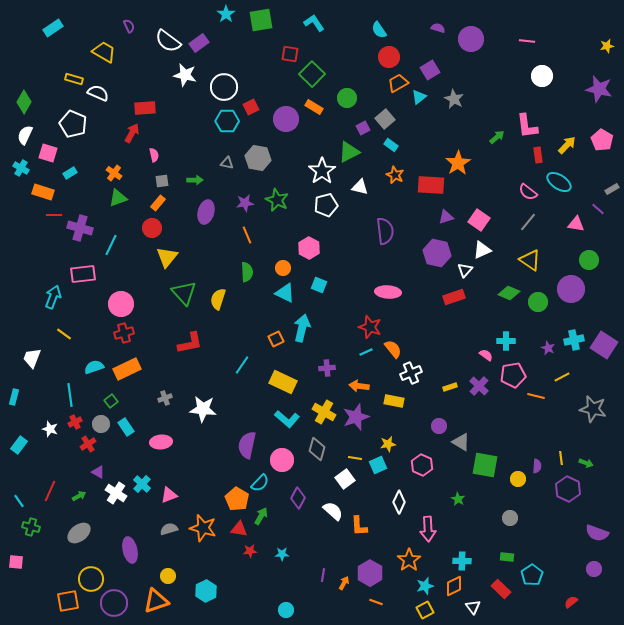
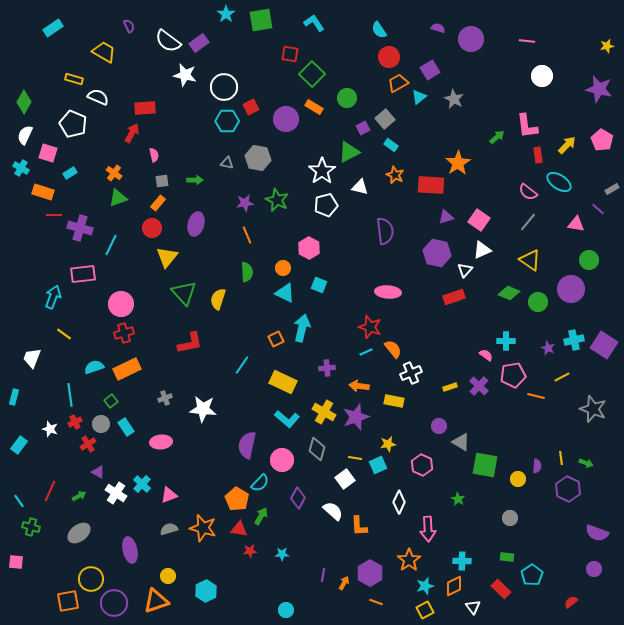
white semicircle at (98, 93): moved 4 px down
purple ellipse at (206, 212): moved 10 px left, 12 px down
gray star at (593, 409): rotated 8 degrees clockwise
